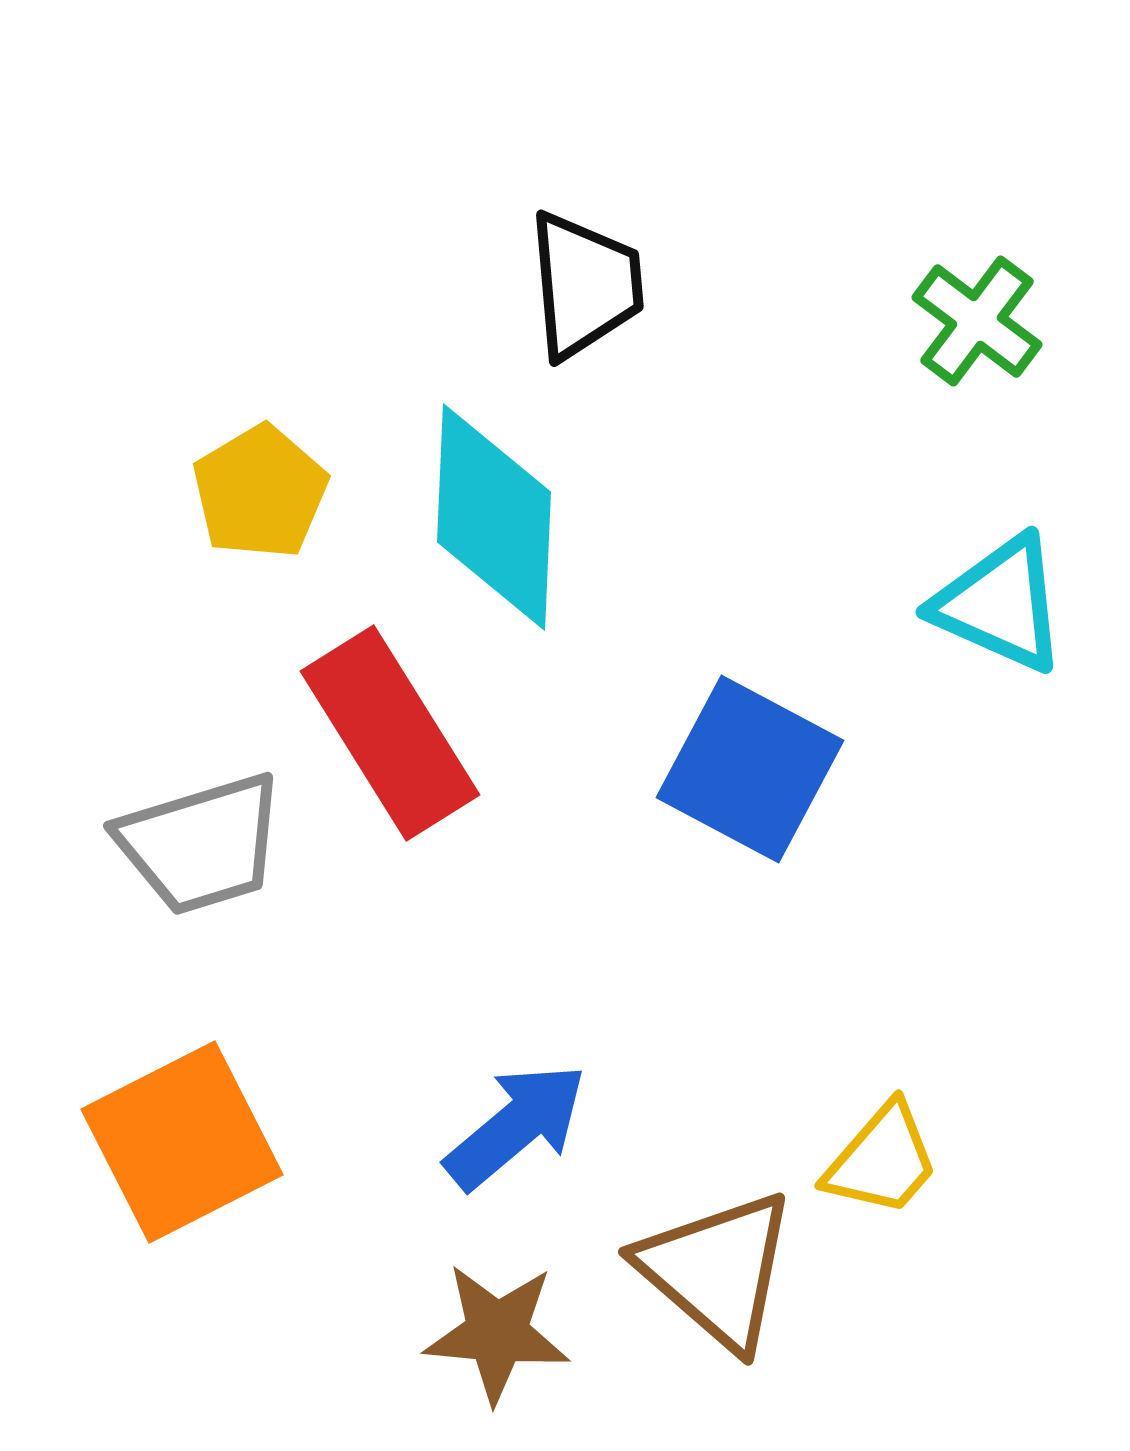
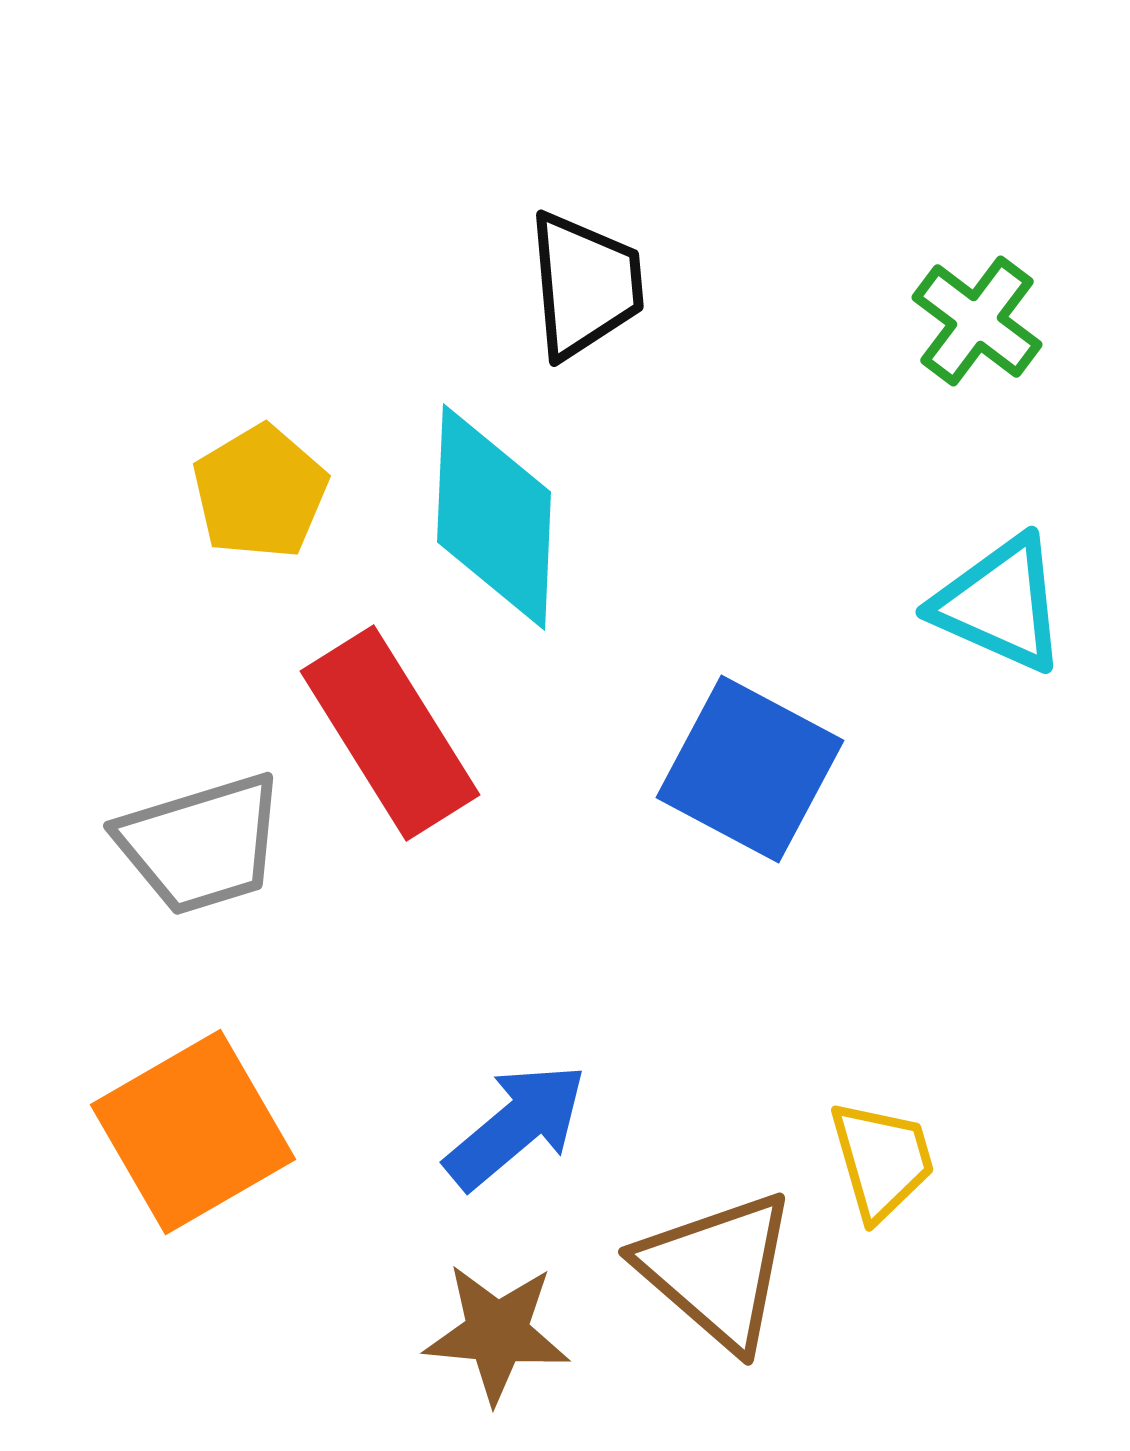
orange square: moved 11 px right, 10 px up; rotated 3 degrees counterclockwise
yellow trapezoid: rotated 57 degrees counterclockwise
